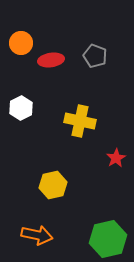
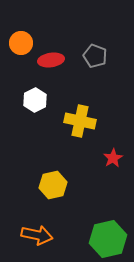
white hexagon: moved 14 px right, 8 px up
red star: moved 3 px left
